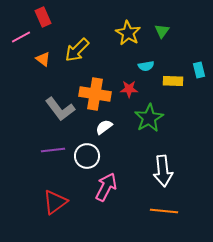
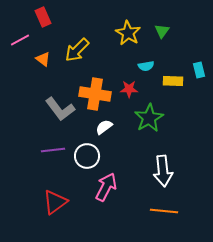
pink line: moved 1 px left, 3 px down
